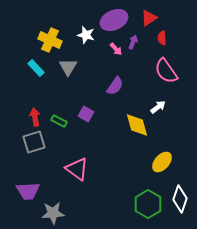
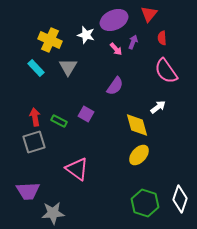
red triangle: moved 4 px up; rotated 18 degrees counterclockwise
yellow ellipse: moved 23 px left, 7 px up
green hexagon: moved 3 px left, 1 px up; rotated 12 degrees counterclockwise
